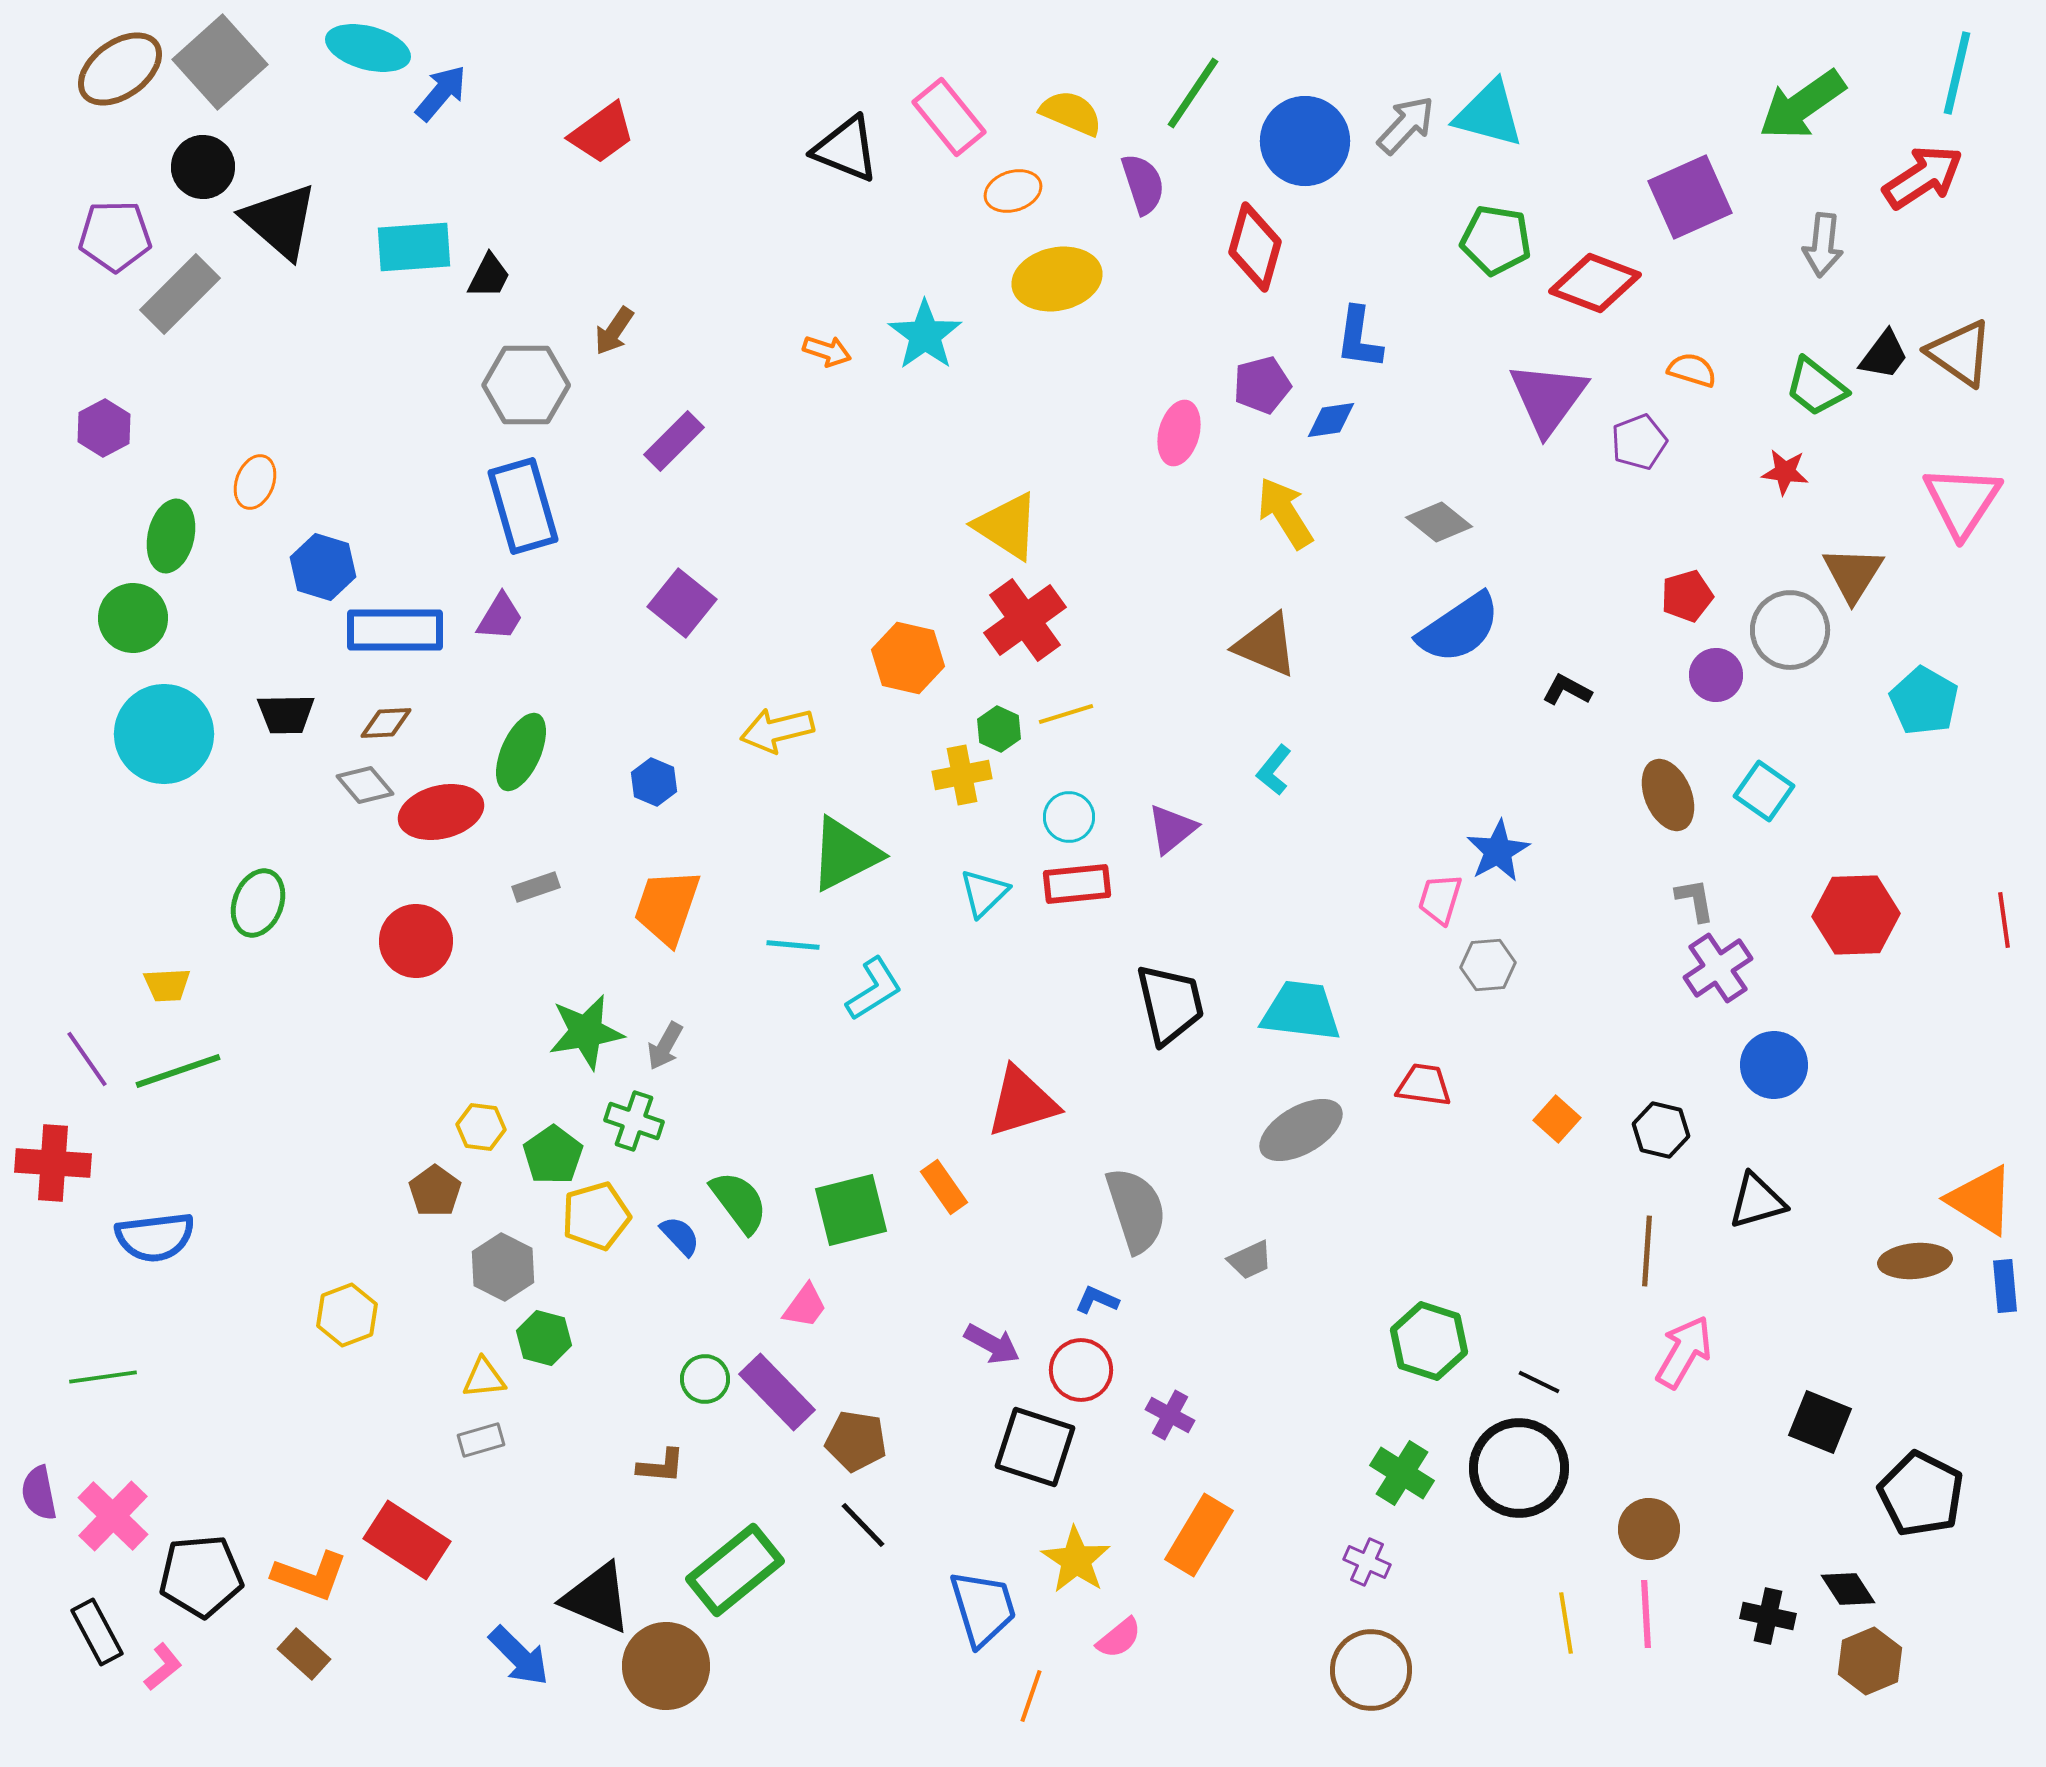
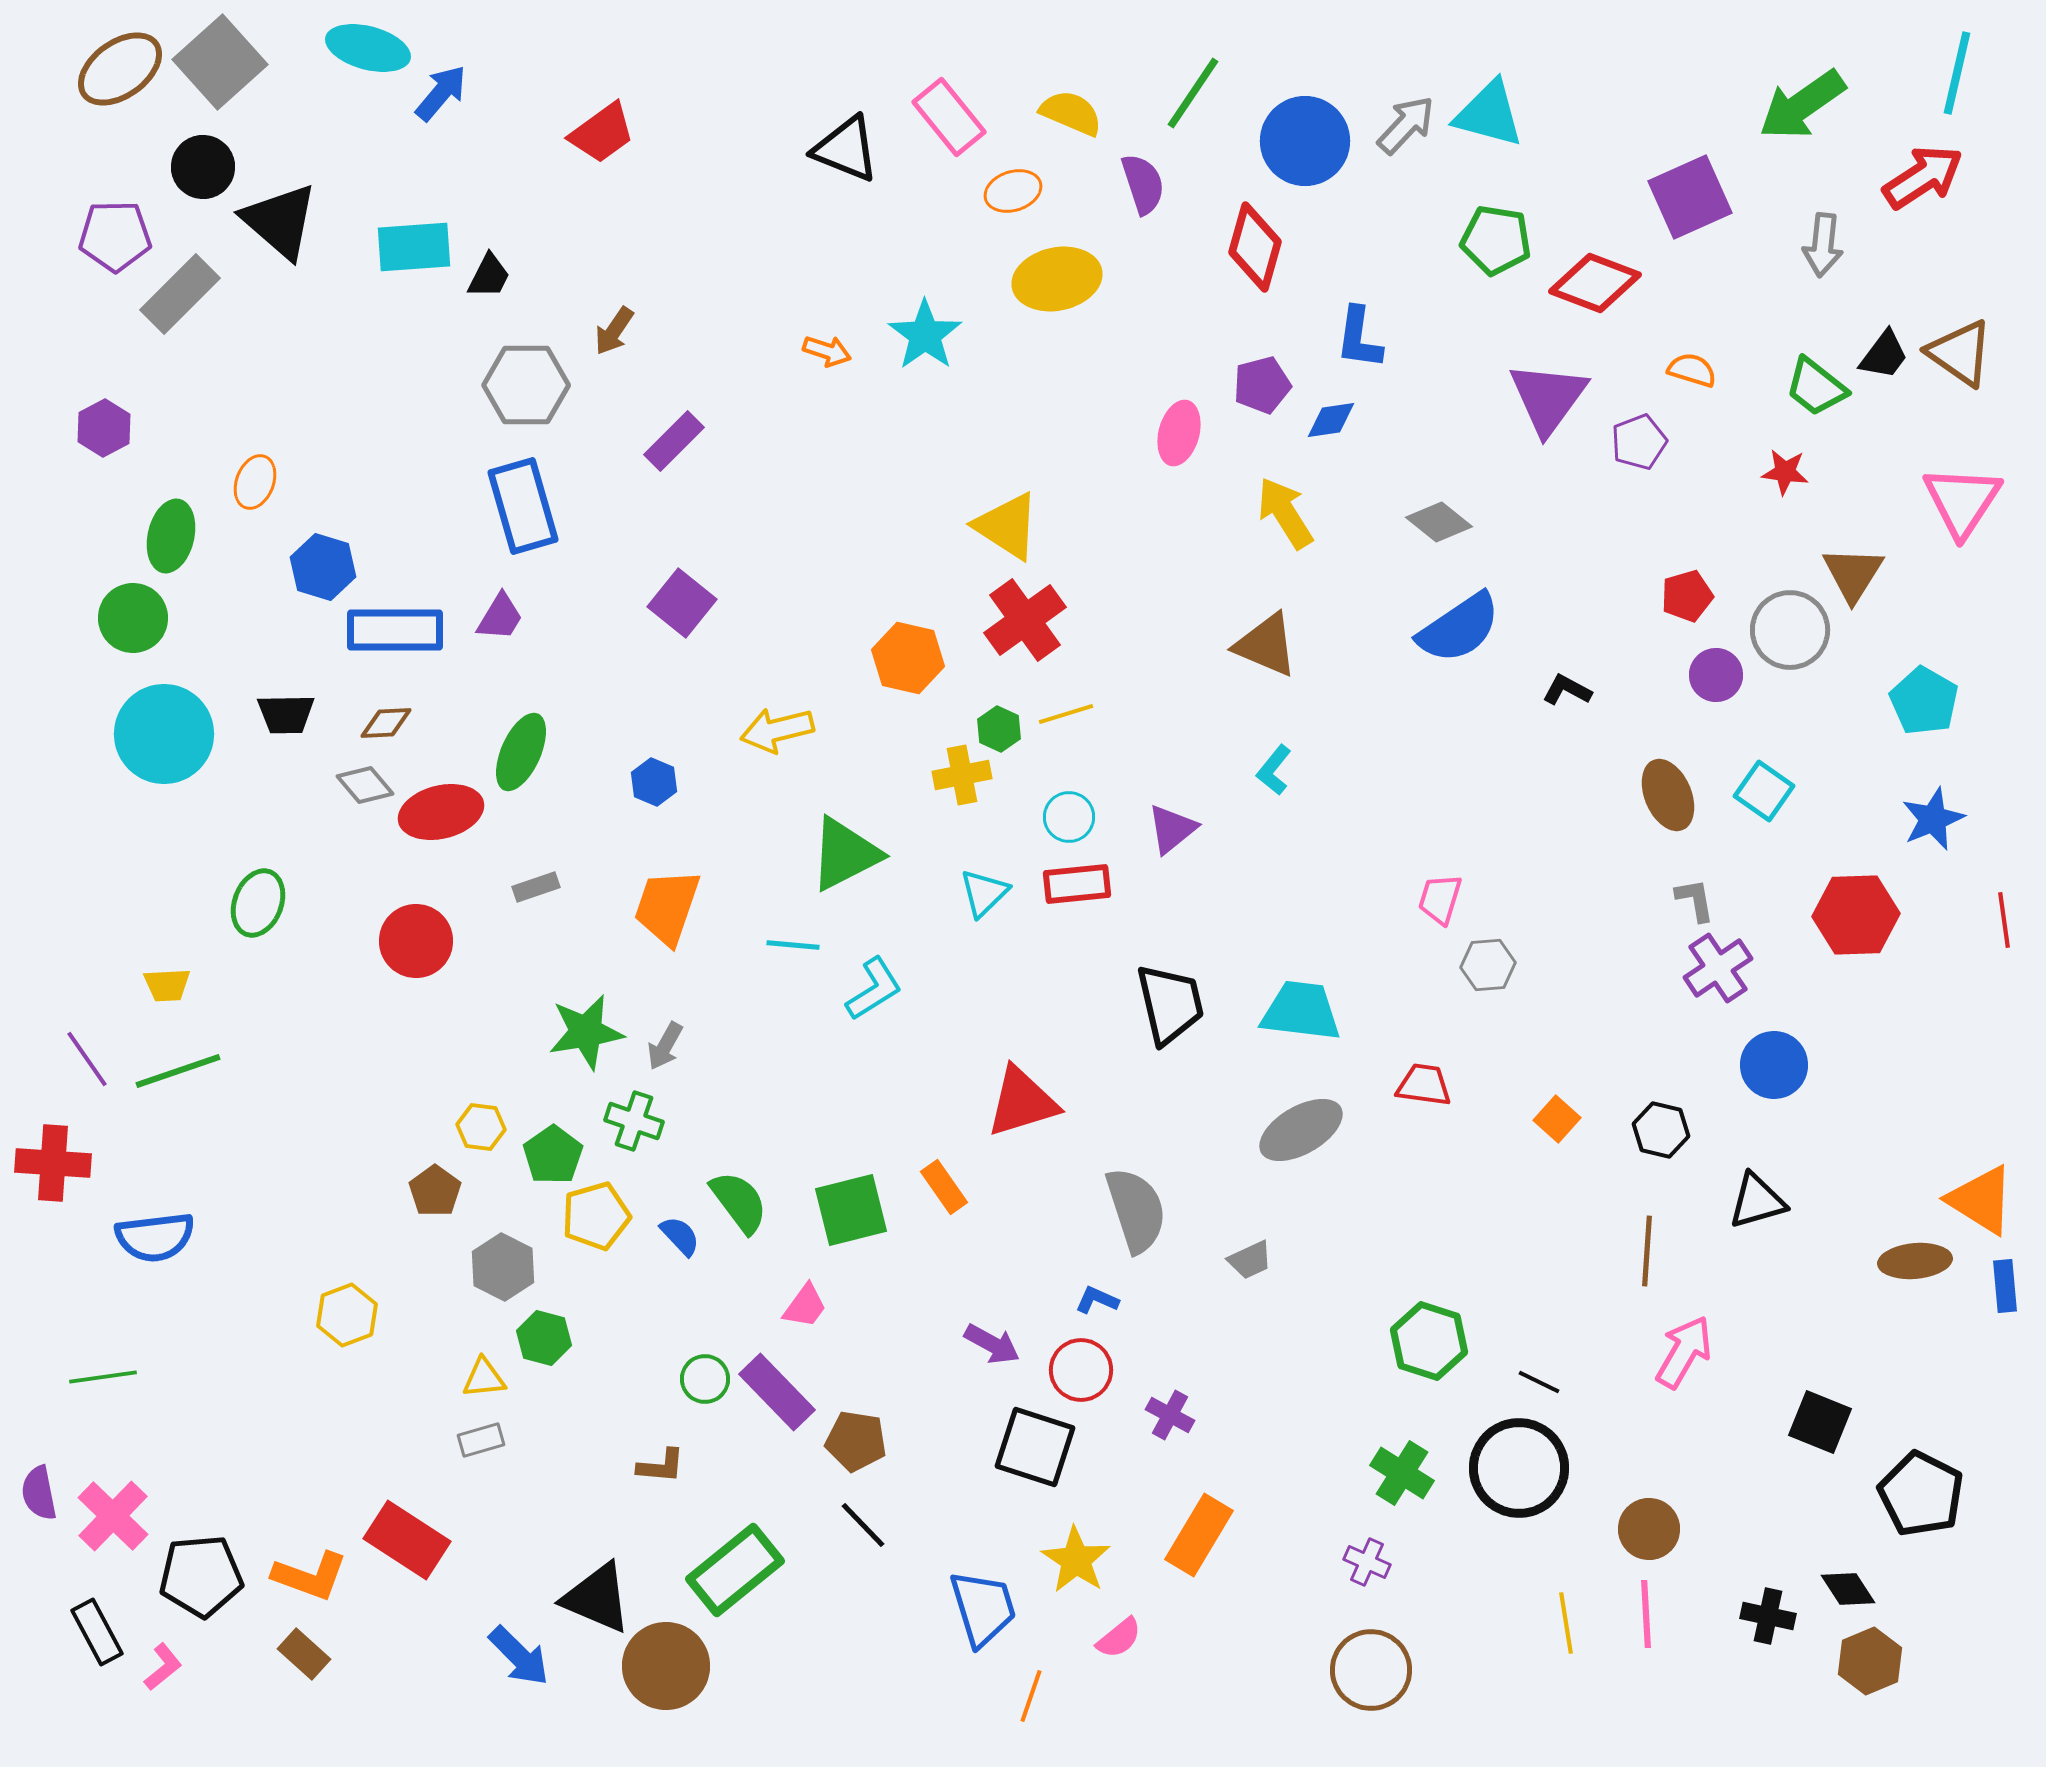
blue star at (1498, 851): moved 435 px right, 32 px up; rotated 6 degrees clockwise
